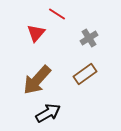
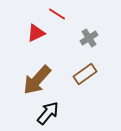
red triangle: rotated 24 degrees clockwise
black arrow: rotated 20 degrees counterclockwise
